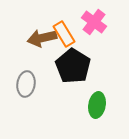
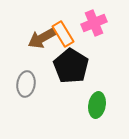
pink cross: moved 1 px down; rotated 30 degrees clockwise
orange rectangle: moved 1 px left
brown arrow: rotated 16 degrees counterclockwise
black pentagon: moved 2 px left
